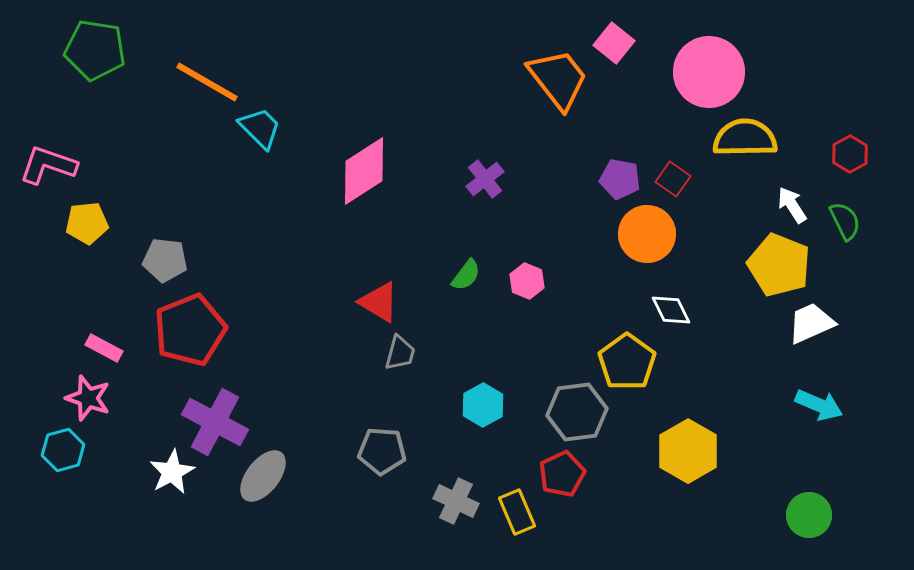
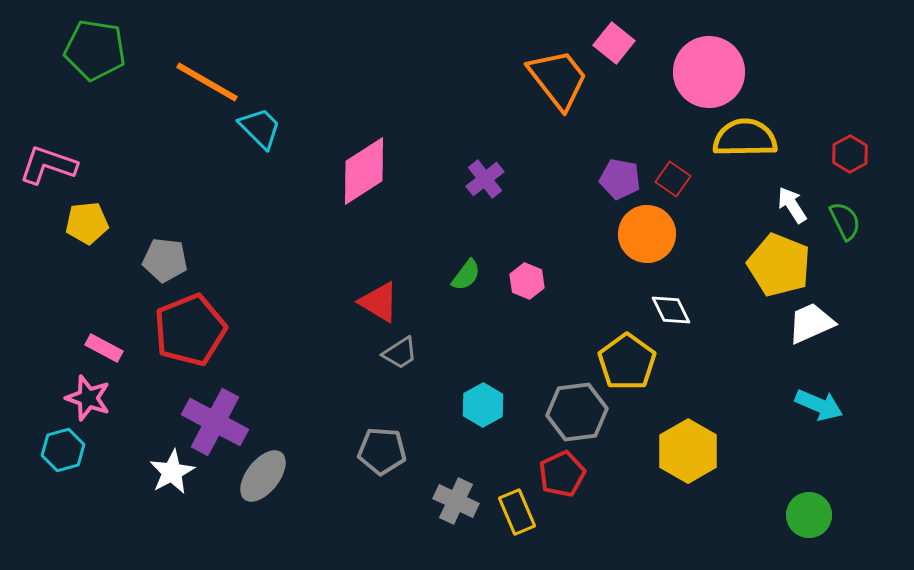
gray trapezoid at (400, 353): rotated 42 degrees clockwise
